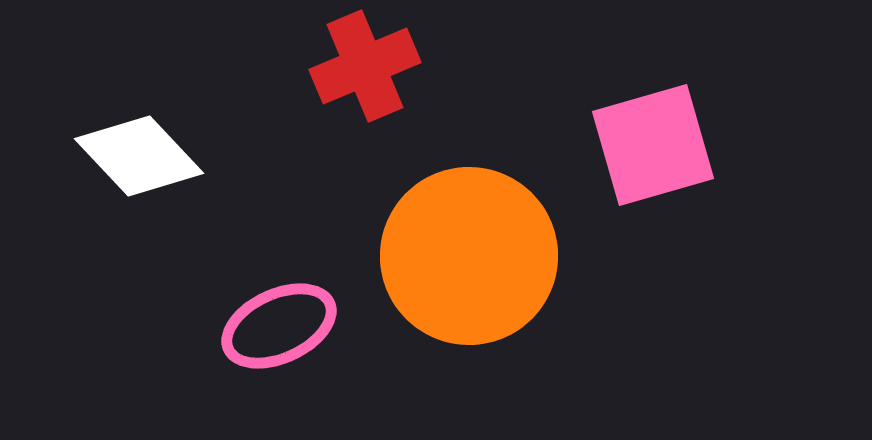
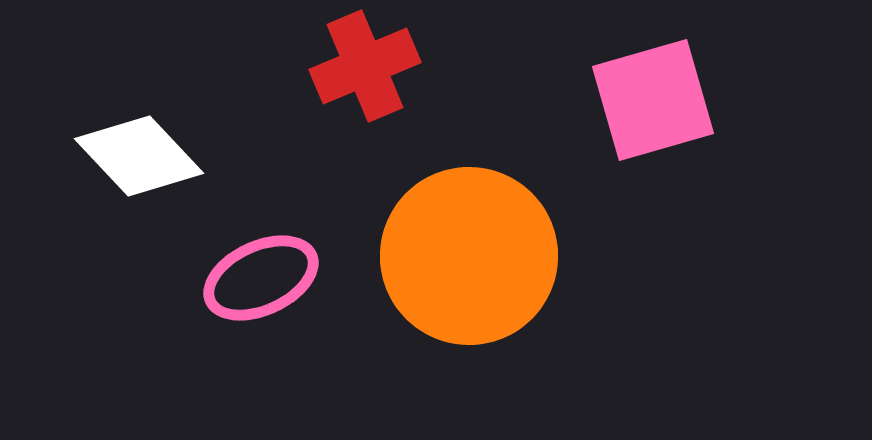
pink square: moved 45 px up
pink ellipse: moved 18 px left, 48 px up
